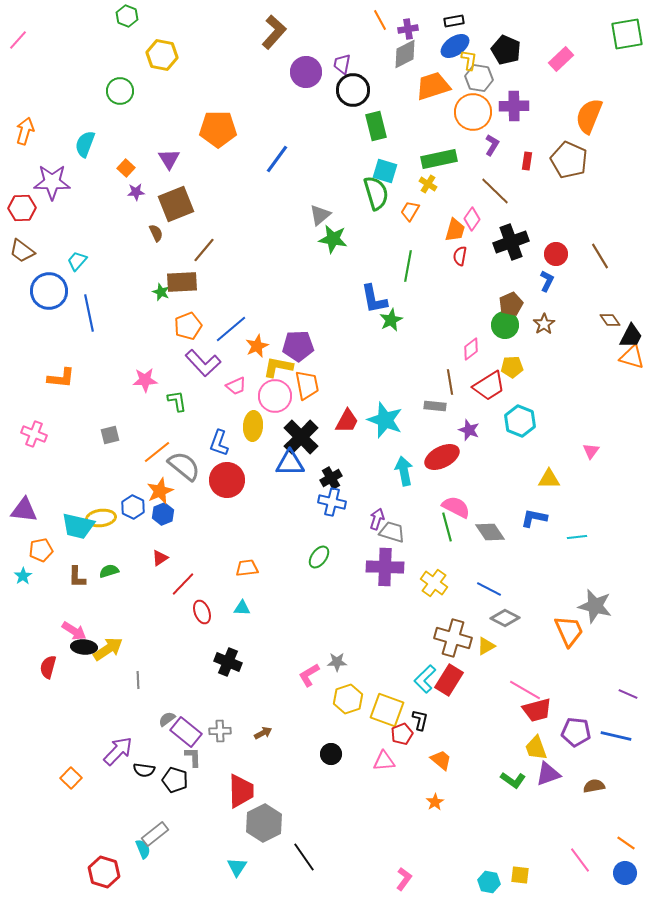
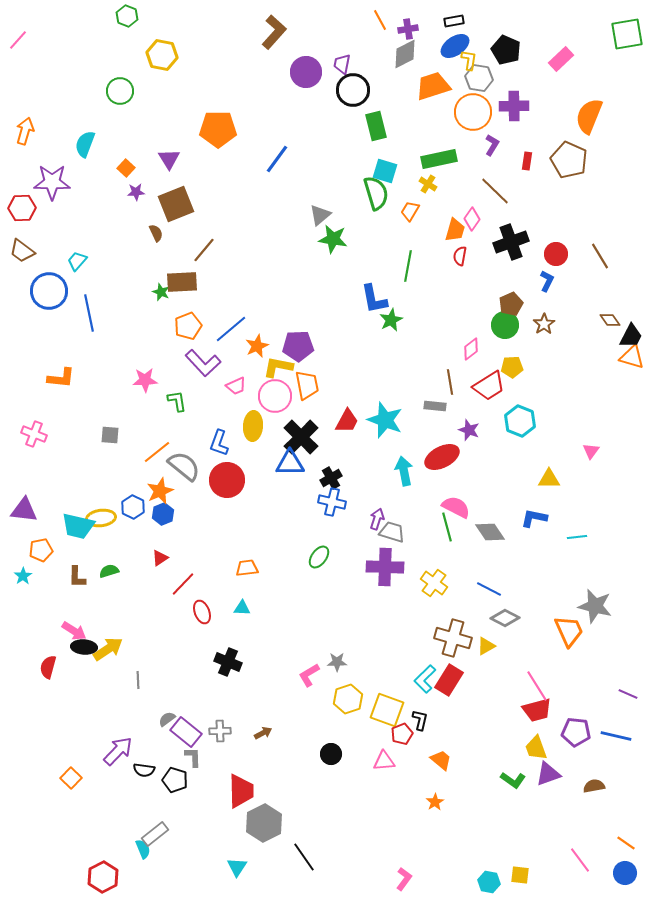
gray square at (110, 435): rotated 18 degrees clockwise
pink line at (525, 690): moved 12 px right, 4 px up; rotated 28 degrees clockwise
red hexagon at (104, 872): moved 1 px left, 5 px down; rotated 16 degrees clockwise
